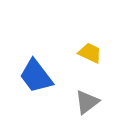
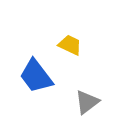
yellow trapezoid: moved 20 px left, 8 px up
